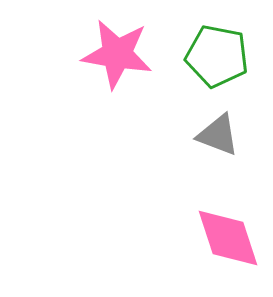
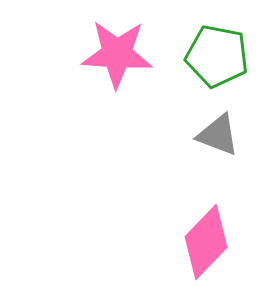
pink star: rotated 6 degrees counterclockwise
pink diamond: moved 22 px left, 4 px down; rotated 62 degrees clockwise
